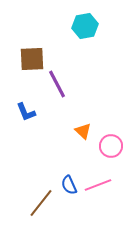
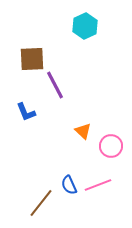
cyan hexagon: rotated 15 degrees counterclockwise
purple line: moved 2 px left, 1 px down
